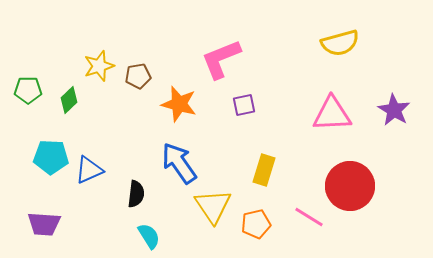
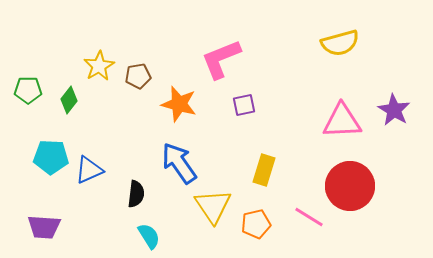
yellow star: rotated 12 degrees counterclockwise
green diamond: rotated 8 degrees counterclockwise
pink triangle: moved 10 px right, 7 px down
purple trapezoid: moved 3 px down
